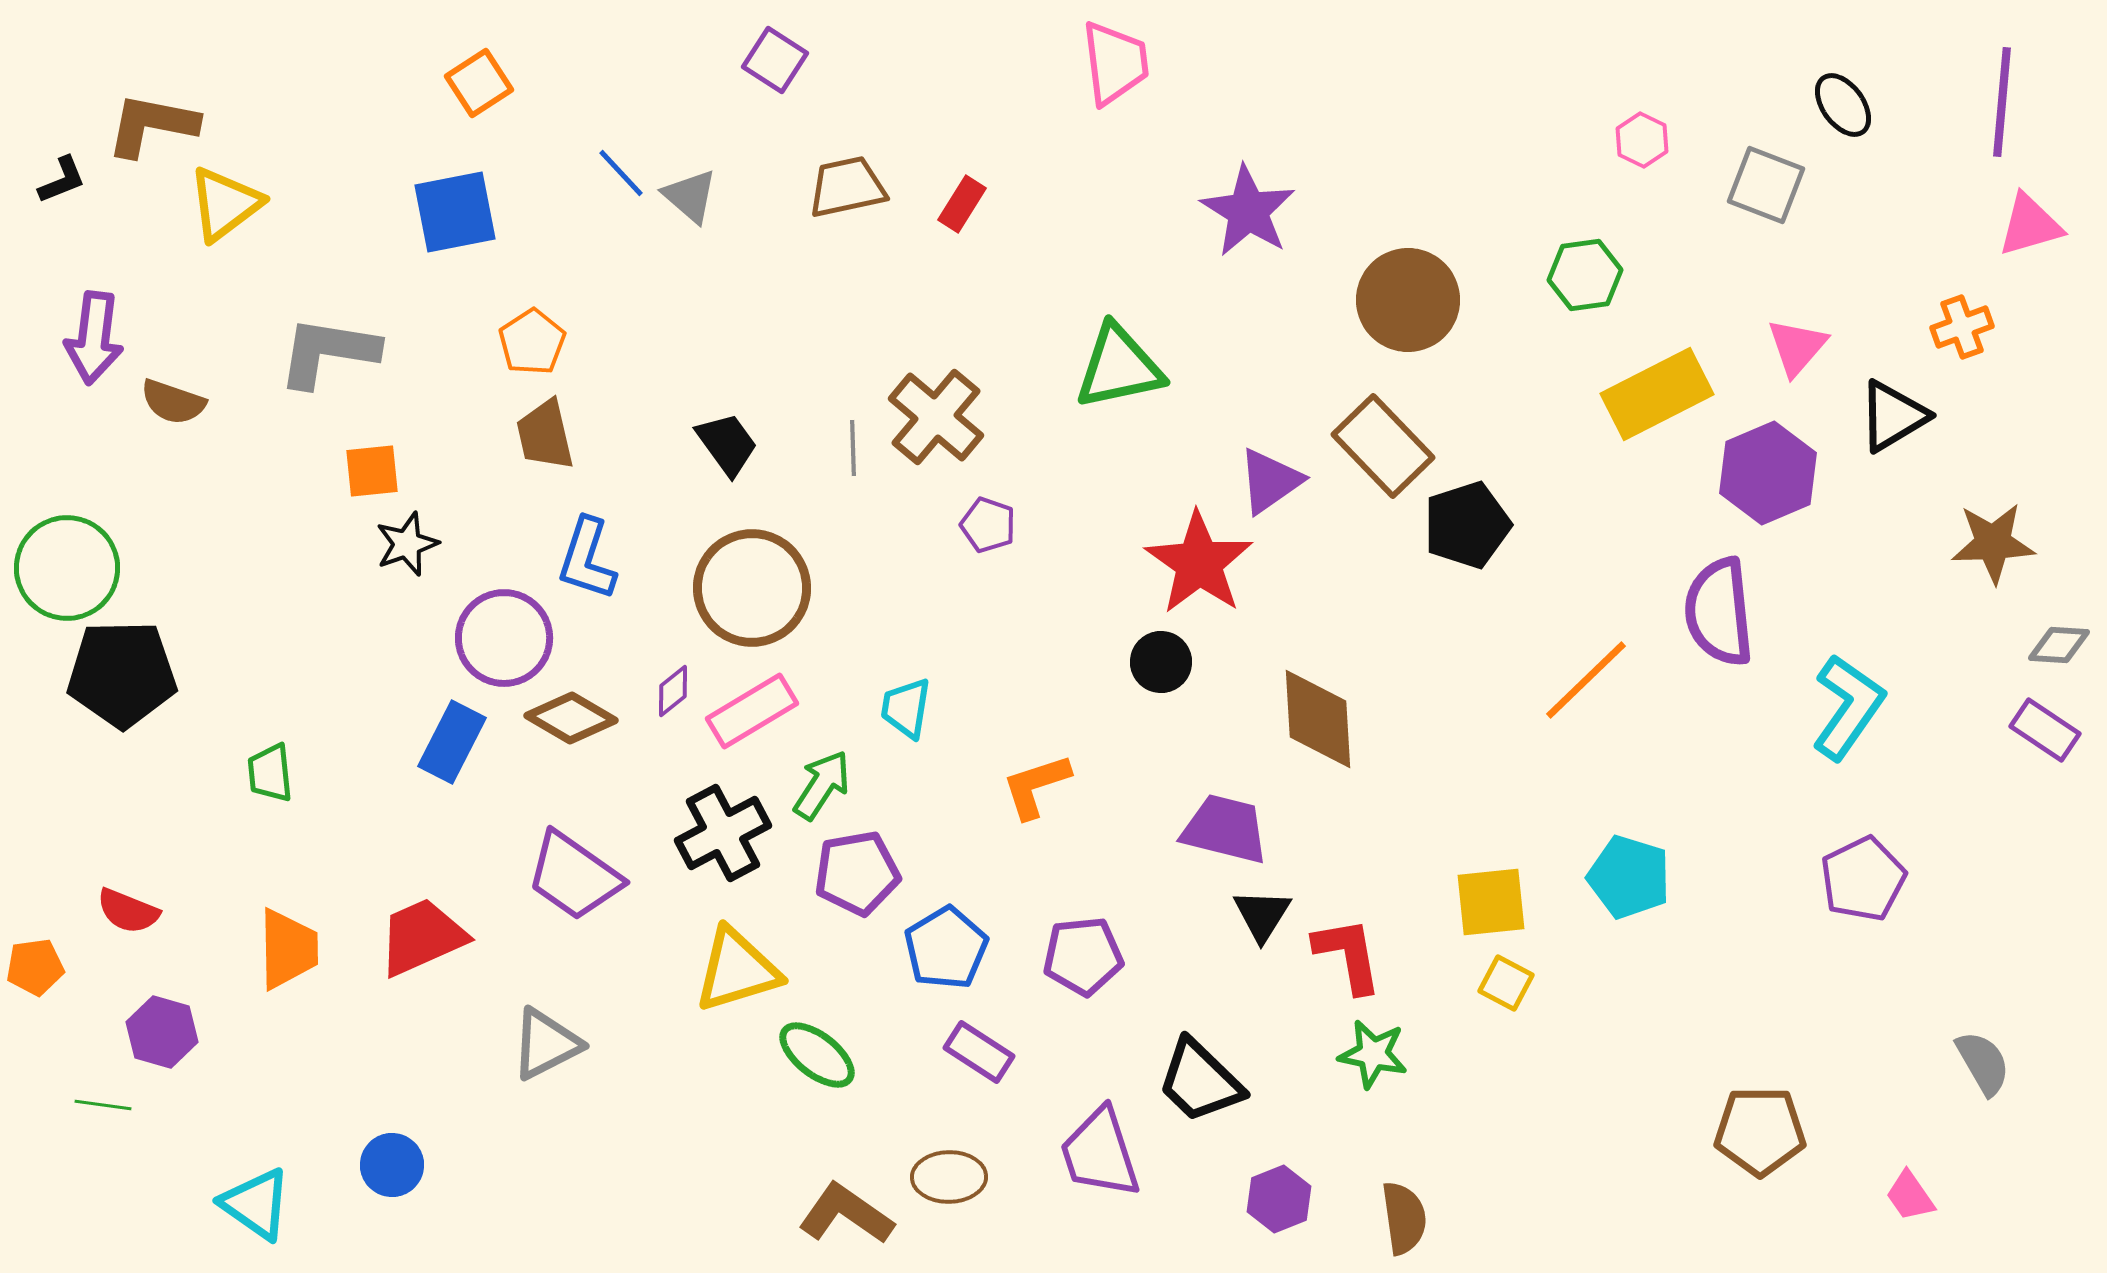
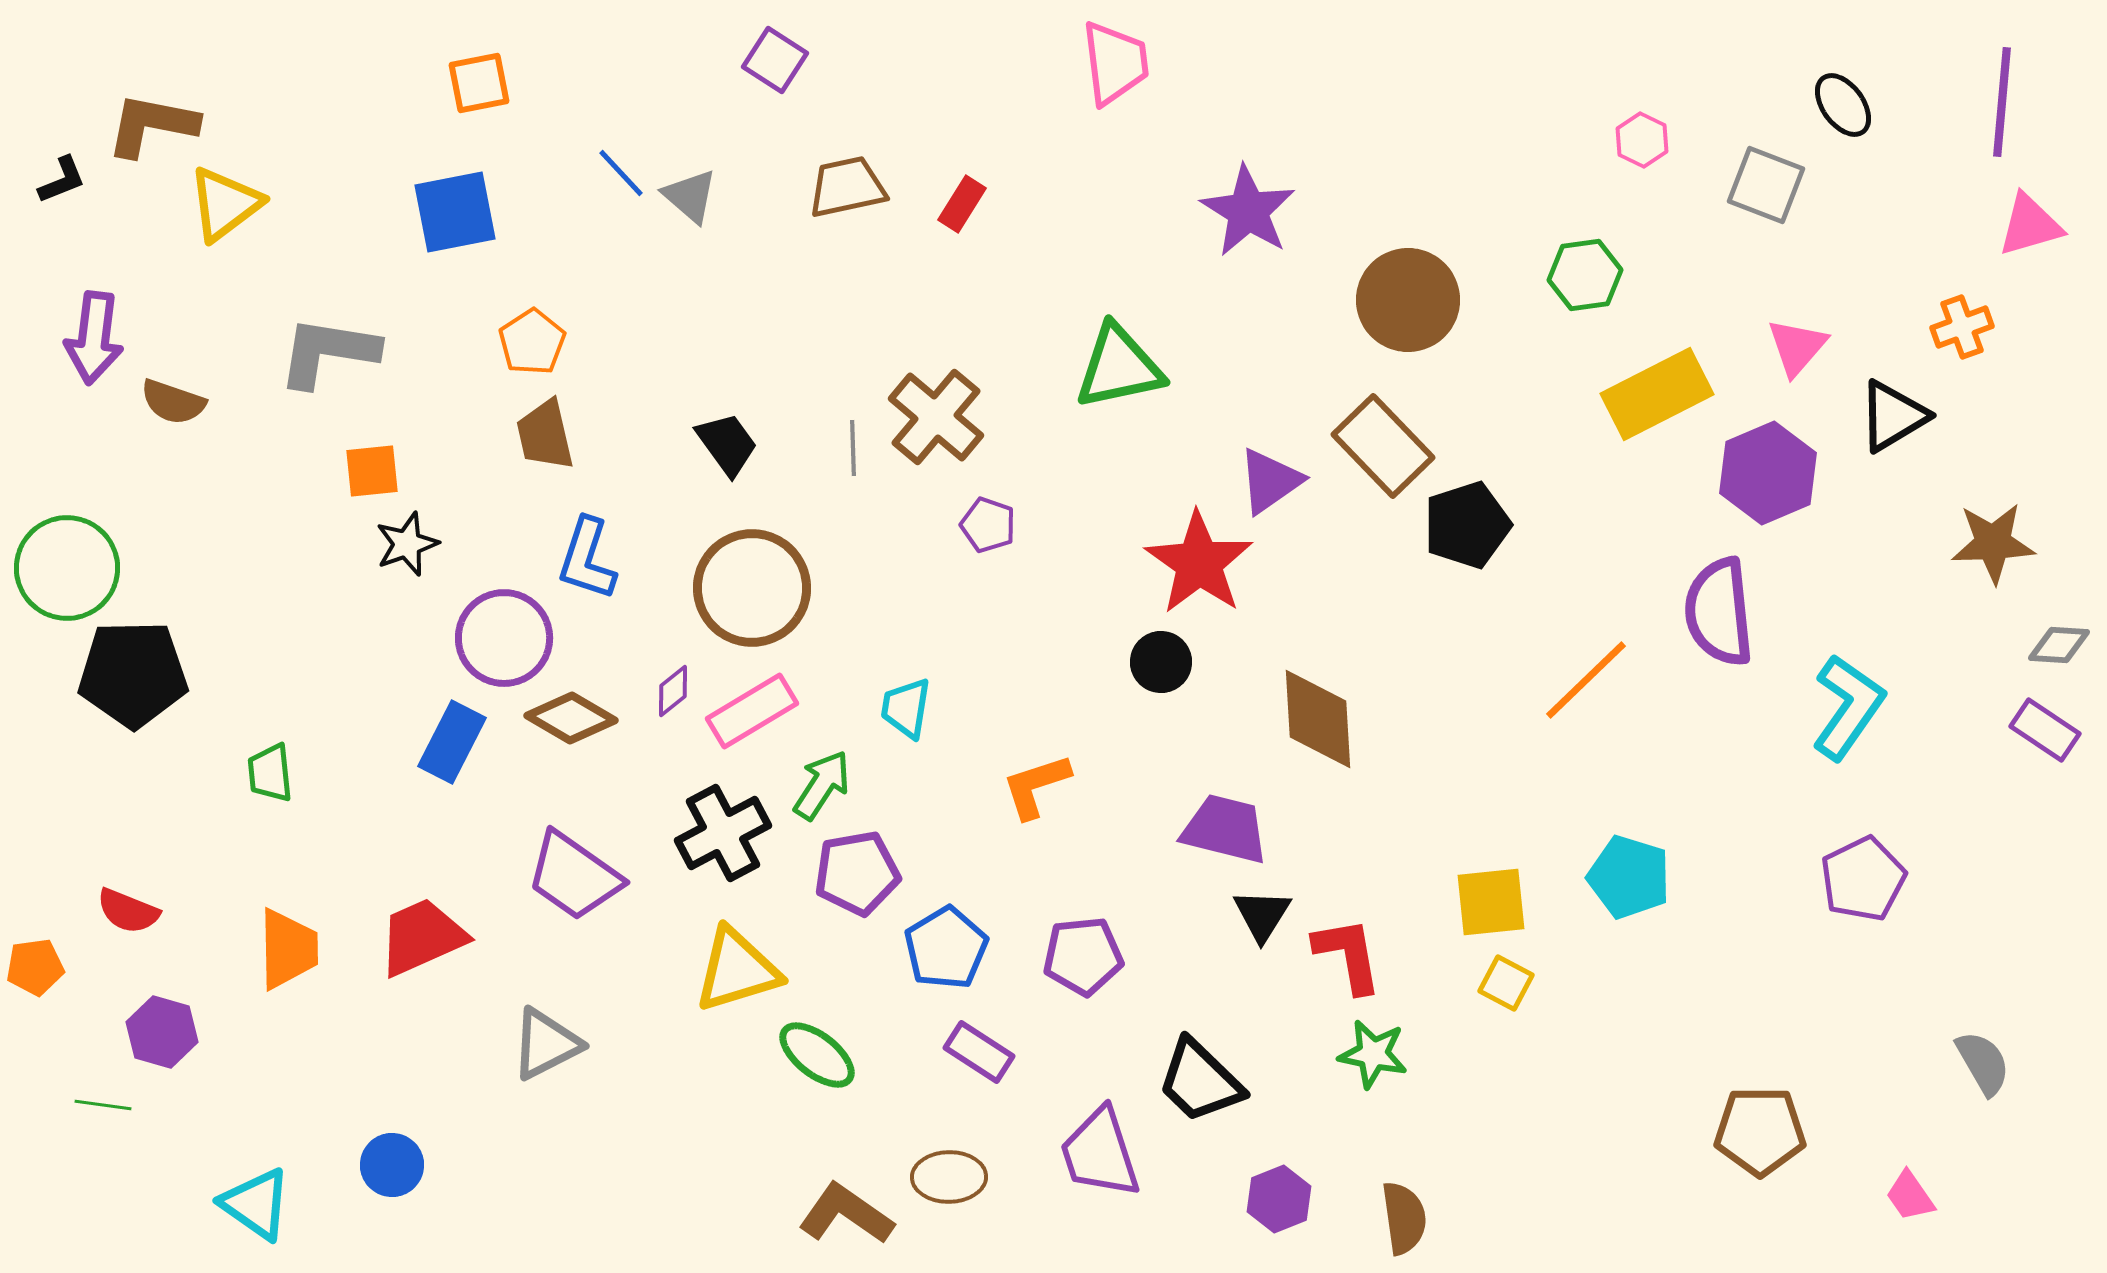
orange square at (479, 83): rotated 22 degrees clockwise
black pentagon at (122, 674): moved 11 px right
